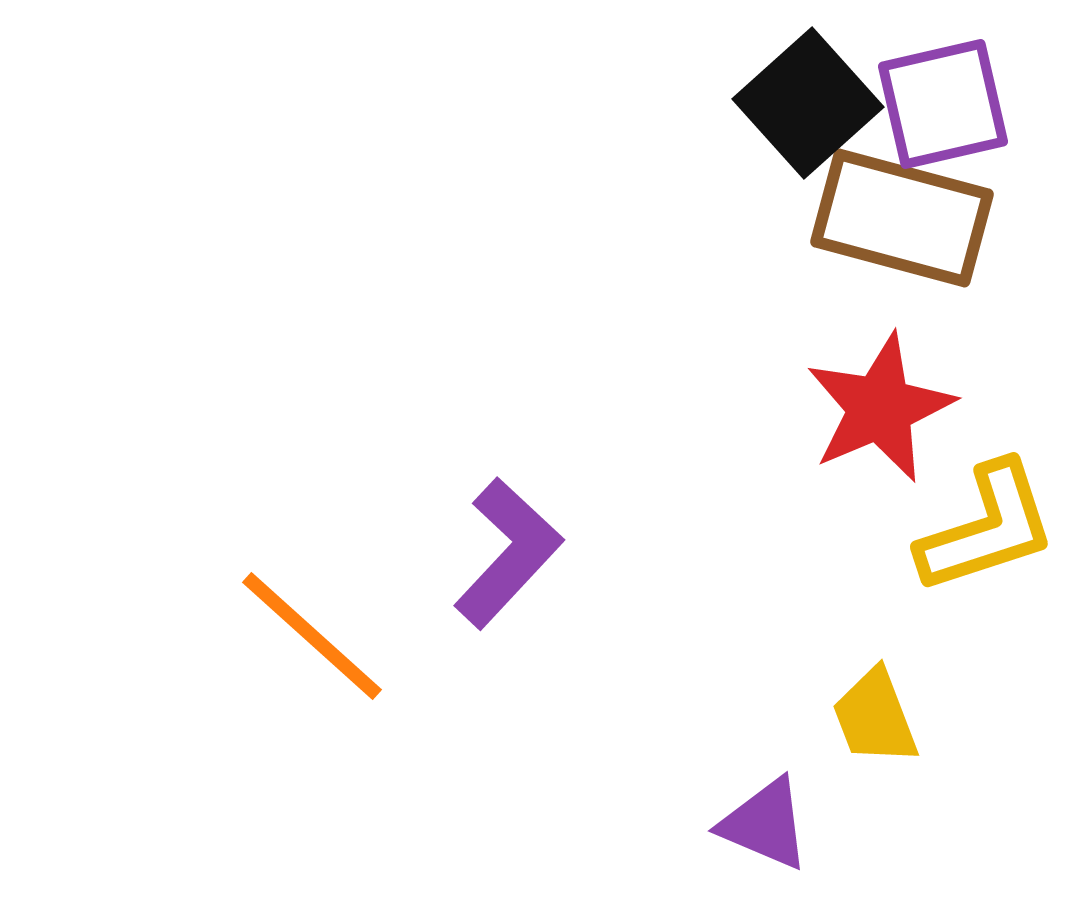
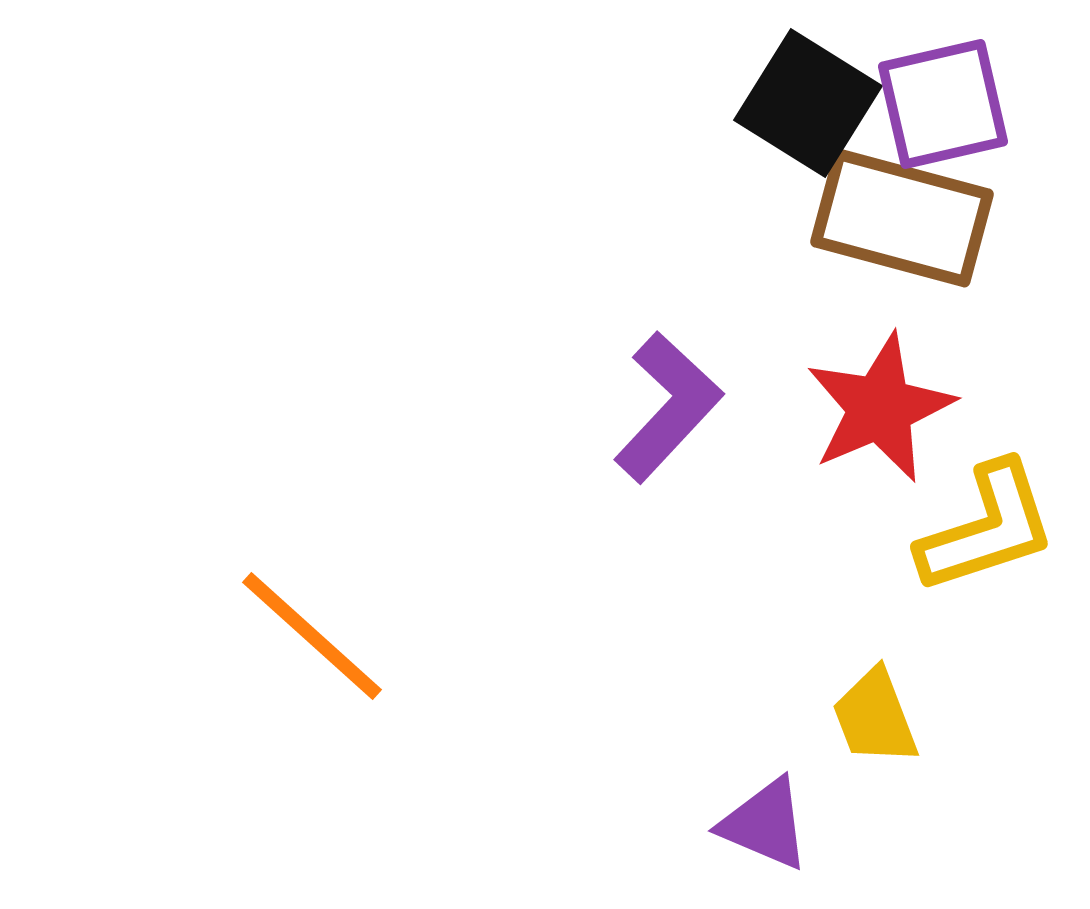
black square: rotated 16 degrees counterclockwise
purple L-shape: moved 160 px right, 146 px up
